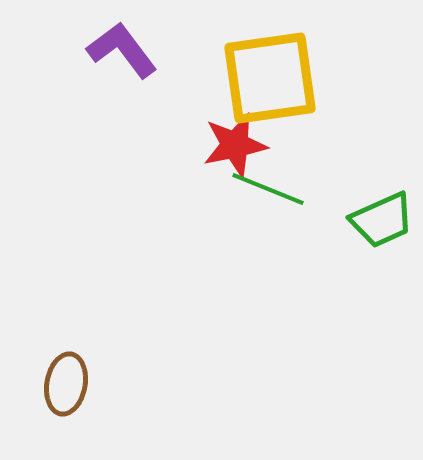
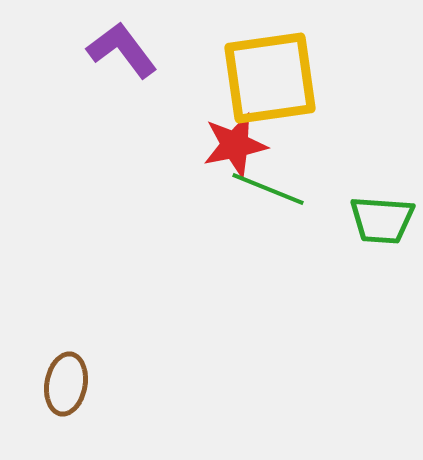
green trapezoid: rotated 28 degrees clockwise
